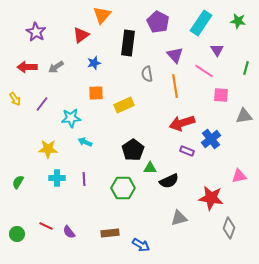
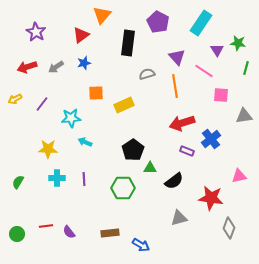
green star at (238, 21): moved 22 px down
purple triangle at (175, 55): moved 2 px right, 2 px down
blue star at (94, 63): moved 10 px left
red arrow at (27, 67): rotated 18 degrees counterclockwise
gray semicircle at (147, 74): rotated 84 degrees clockwise
yellow arrow at (15, 99): rotated 96 degrees clockwise
black semicircle at (169, 181): moved 5 px right; rotated 12 degrees counterclockwise
red line at (46, 226): rotated 32 degrees counterclockwise
